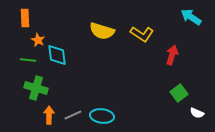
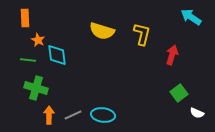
yellow L-shape: rotated 110 degrees counterclockwise
cyan ellipse: moved 1 px right, 1 px up
